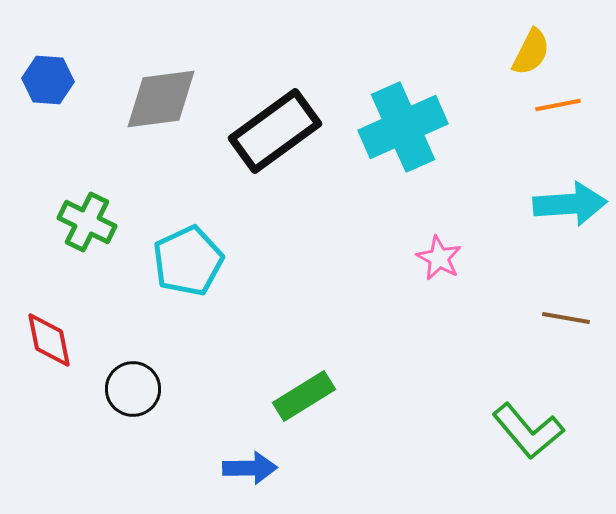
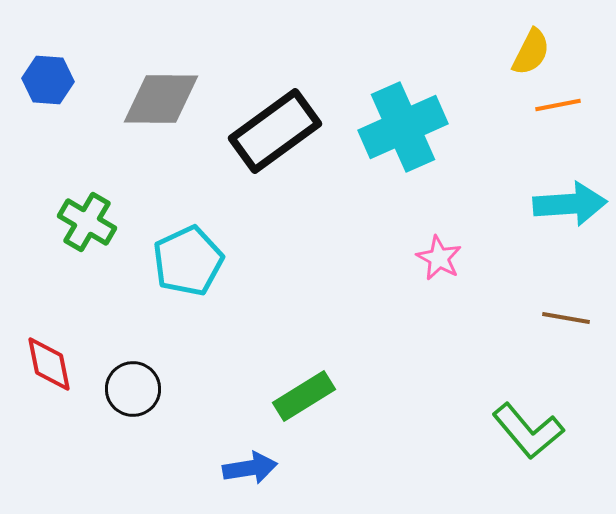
gray diamond: rotated 8 degrees clockwise
green cross: rotated 4 degrees clockwise
red diamond: moved 24 px down
blue arrow: rotated 8 degrees counterclockwise
